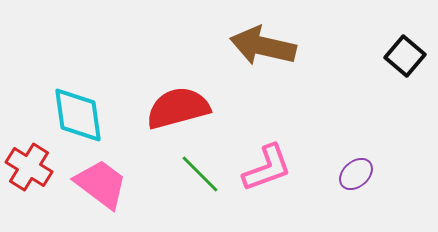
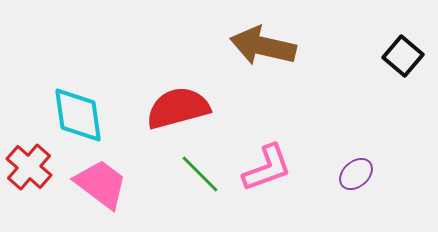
black square: moved 2 px left
red cross: rotated 9 degrees clockwise
